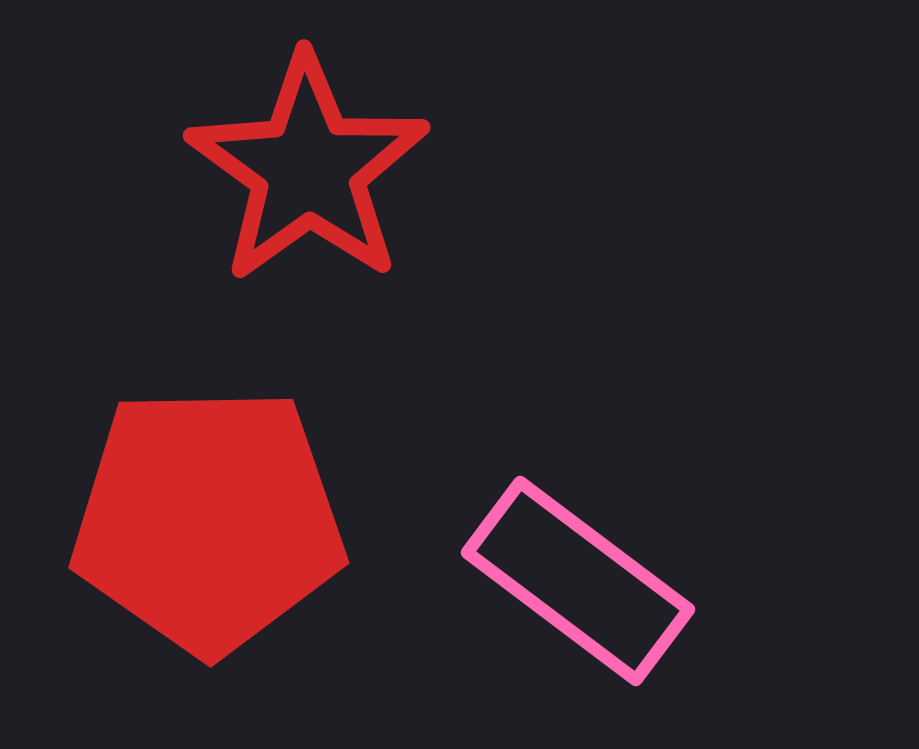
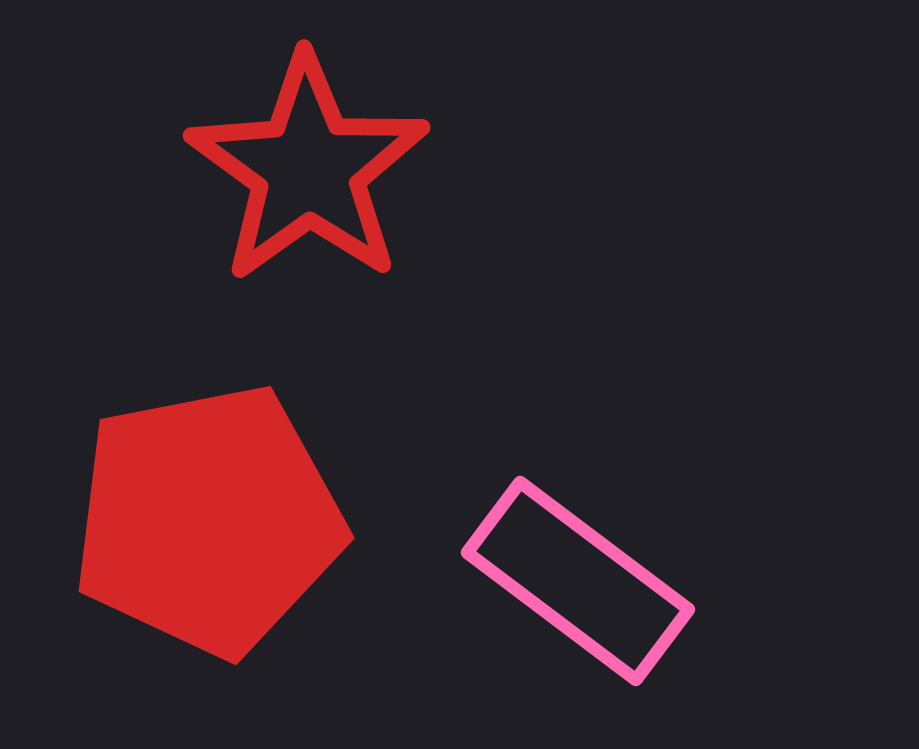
red pentagon: rotated 10 degrees counterclockwise
